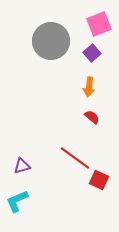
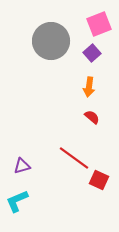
red line: moved 1 px left
